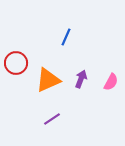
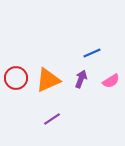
blue line: moved 26 px right, 16 px down; rotated 42 degrees clockwise
red circle: moved 15 px down
pink semicircle: moved 1 px up; rotated 30 degrees clockwise
